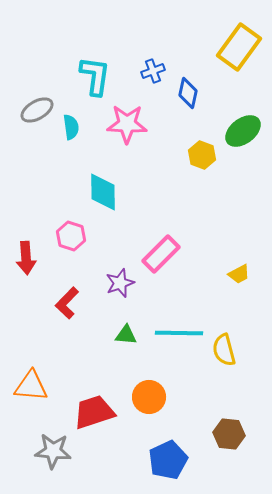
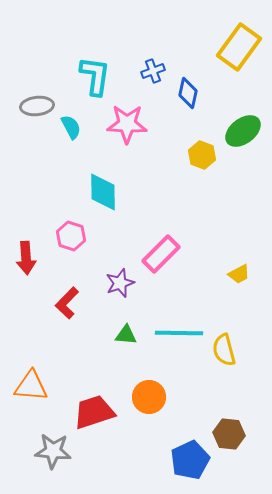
gray ellipse: moved 4 px up; rotated 24 degrees clockwise
cyan semicircle: rotated 20 degrees counterclockwise
blue pentagon: moved 22 px right
